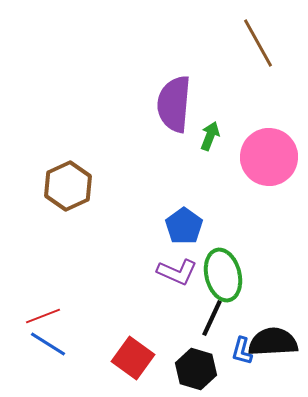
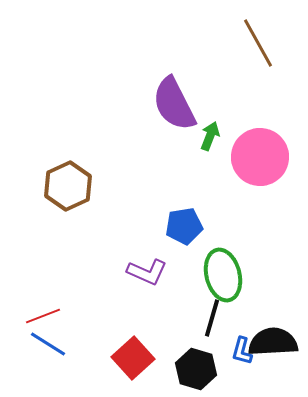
purple semicircle: rotated 32 degrees counterclockwise
pink circle: moved 9 px left
blue pentagon: rotated 27 degrees clockwise
purple L-shape: moved 30 px left
black line: rotated 9 degrees counterclockwise
red square: rotated 12 degrees clockwise
